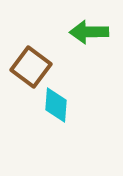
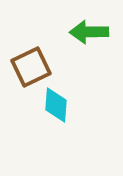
brown square: rotated 27 degrees clockwise
